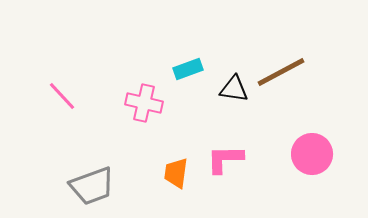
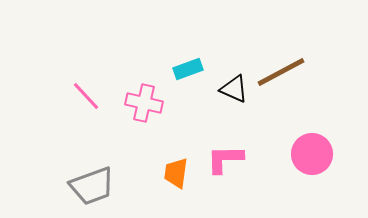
black triangle: rotated 16 degrees clockwise
pink line: moved 24 px right
